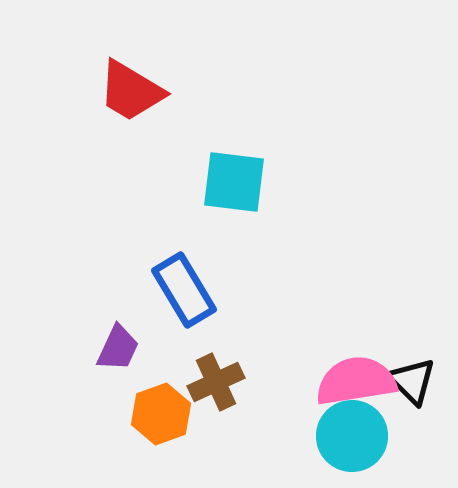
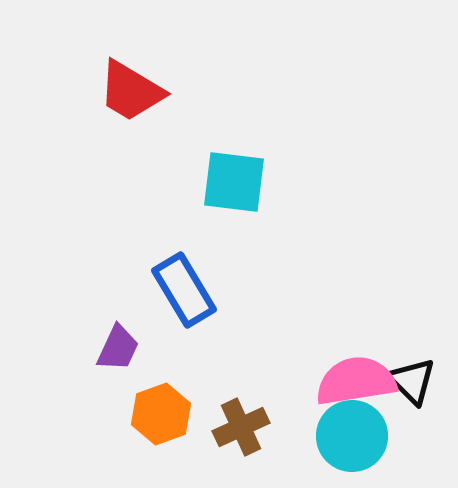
brown cross: moved 25 px right, 45 px down
